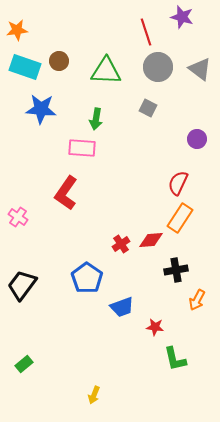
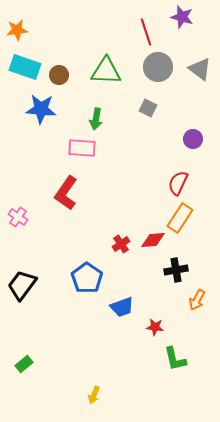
brown circle: moved 14 px down
purple circle: moved 4 px left
red diamond: moved 2 px right
